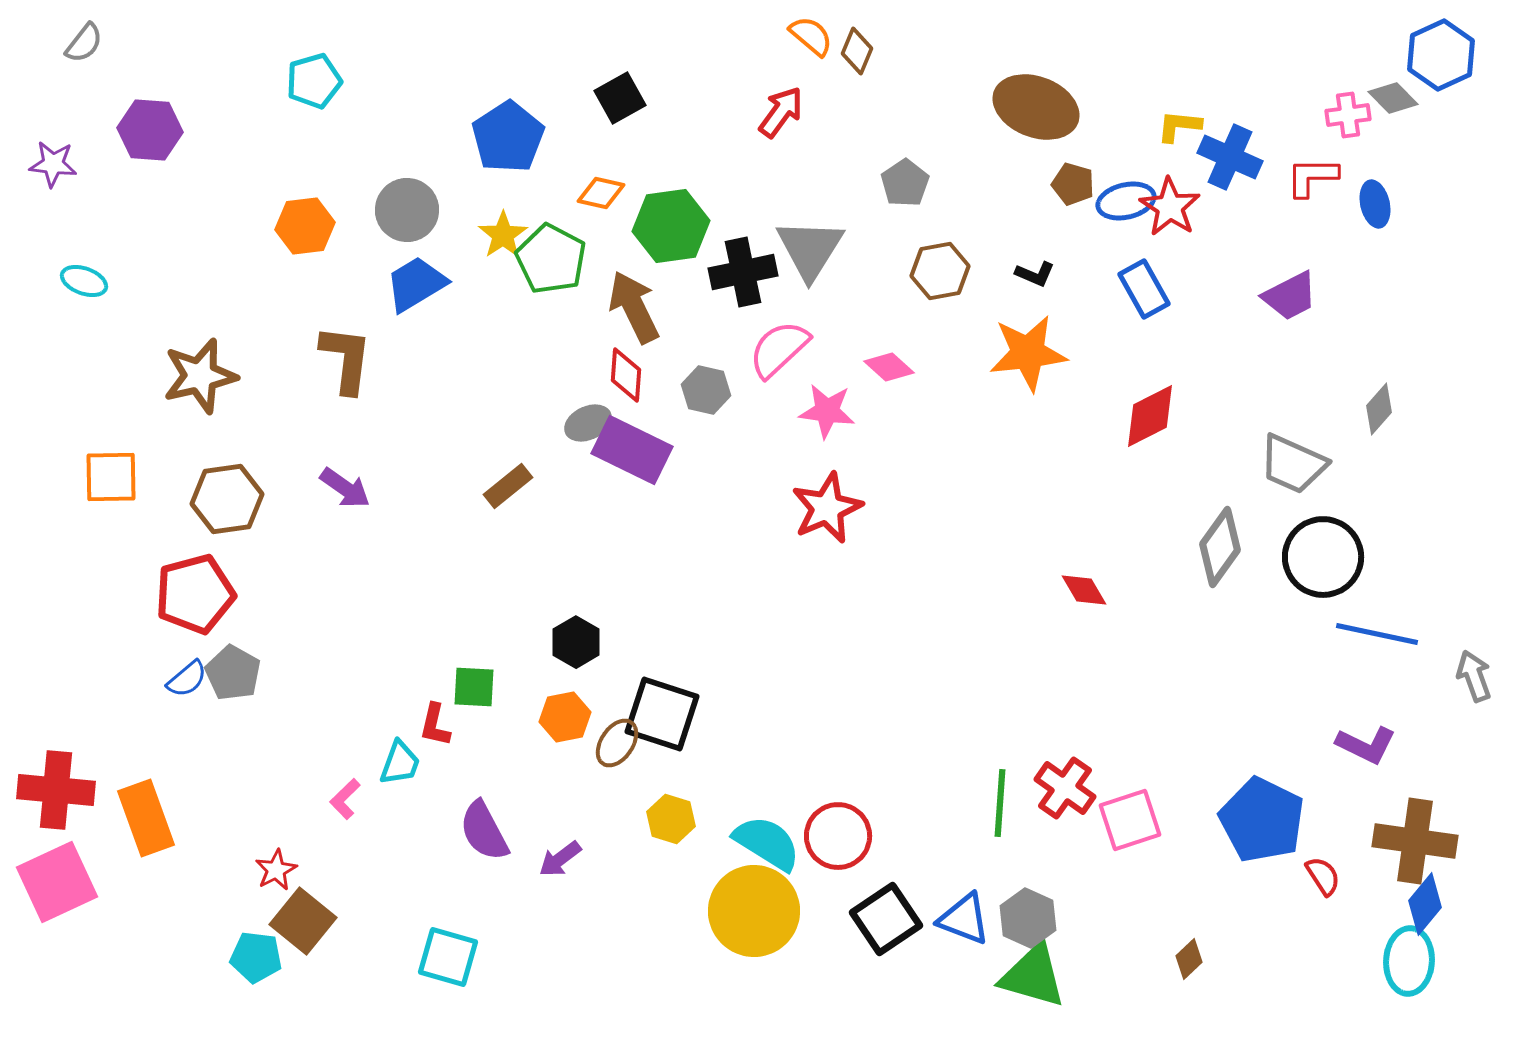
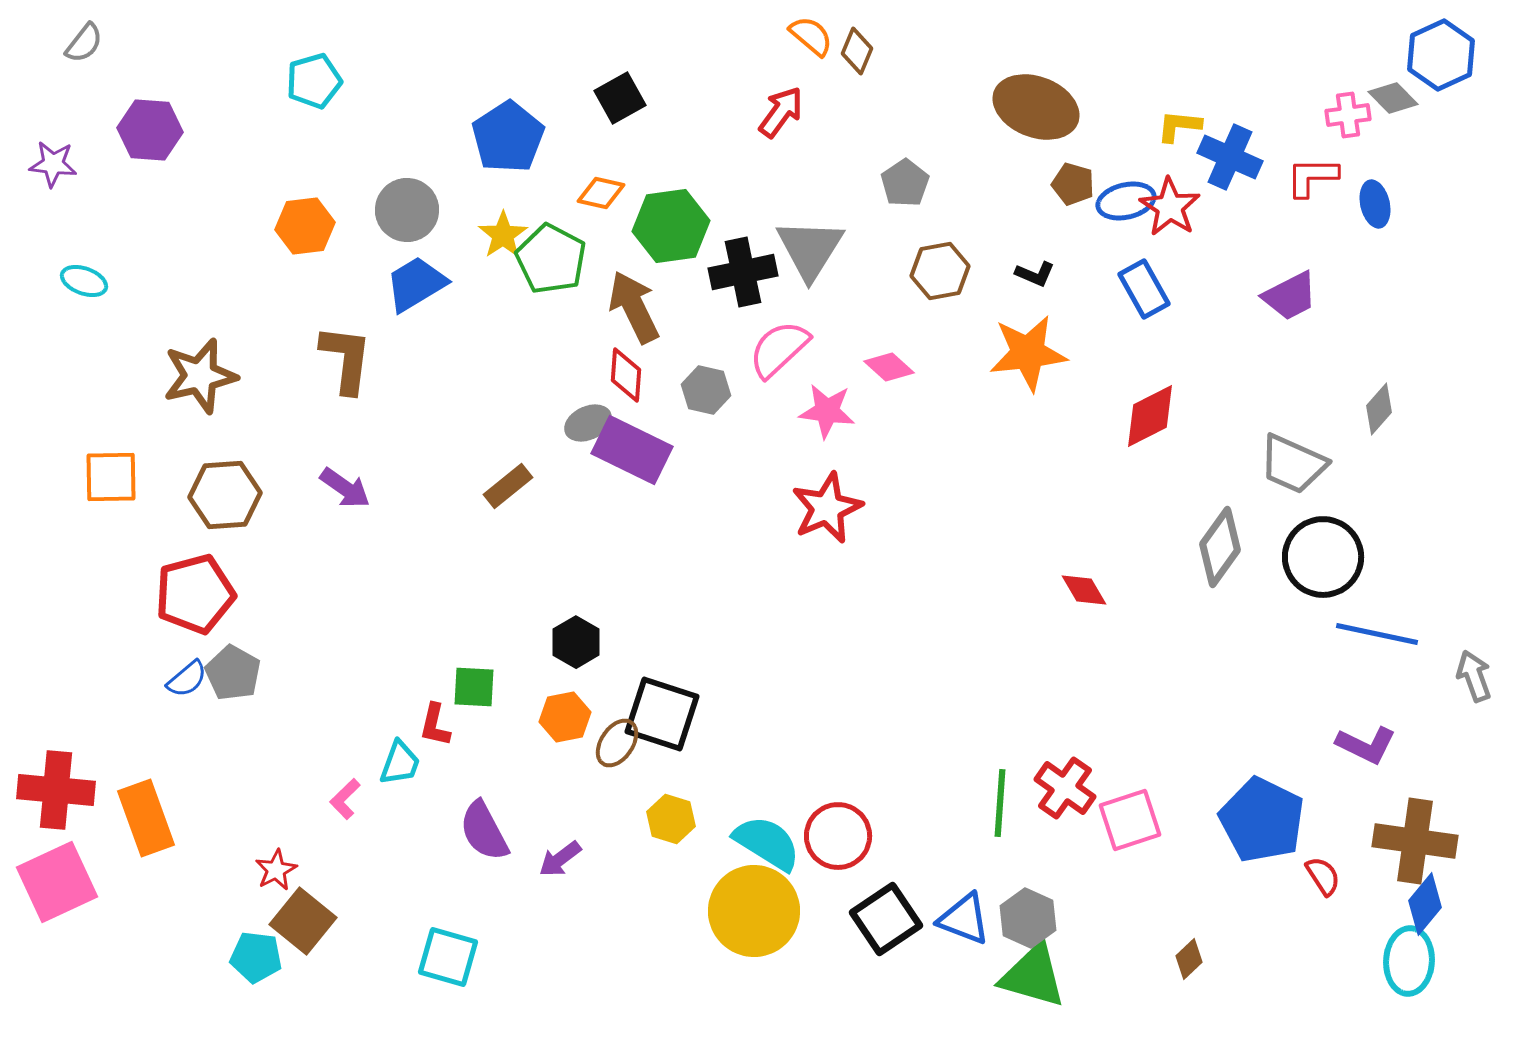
brown hexagon at (227, 499): moved 2 px left, 4 px up; rotated 4 degrees clockwise
